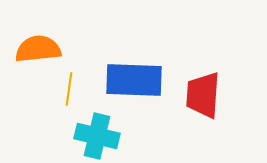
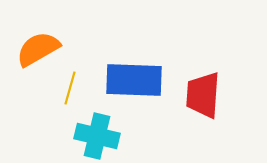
orange semicircle: rotated 24 degrees counterclockwise
yellow line: moved 1 px right, 1 px up; rotated 8 degrees clockwise
